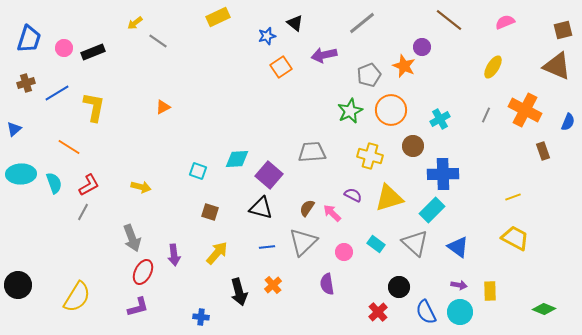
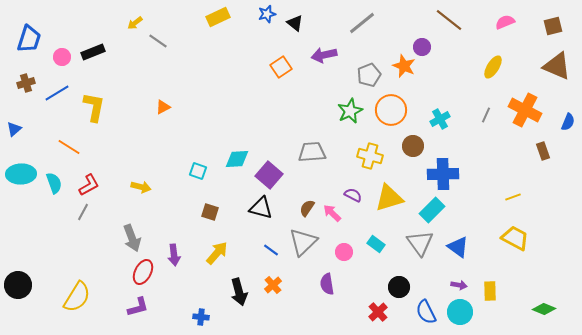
brown square at (563, 30): moved 10 px left, 4 px up
blue star at (267, 36): moved 22 px up
pink circle at (64, 48): moved 2 px left, 9 px down
gray triangle at (415, 243): moved 5 px right; rotated 12 degrees clockwise
blue line at (267, 247): moved 4 px right, 3 px down; rotated 42 degrees clockwise
